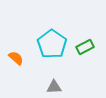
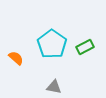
gray triangle: rotated 14 degrees clockwise
